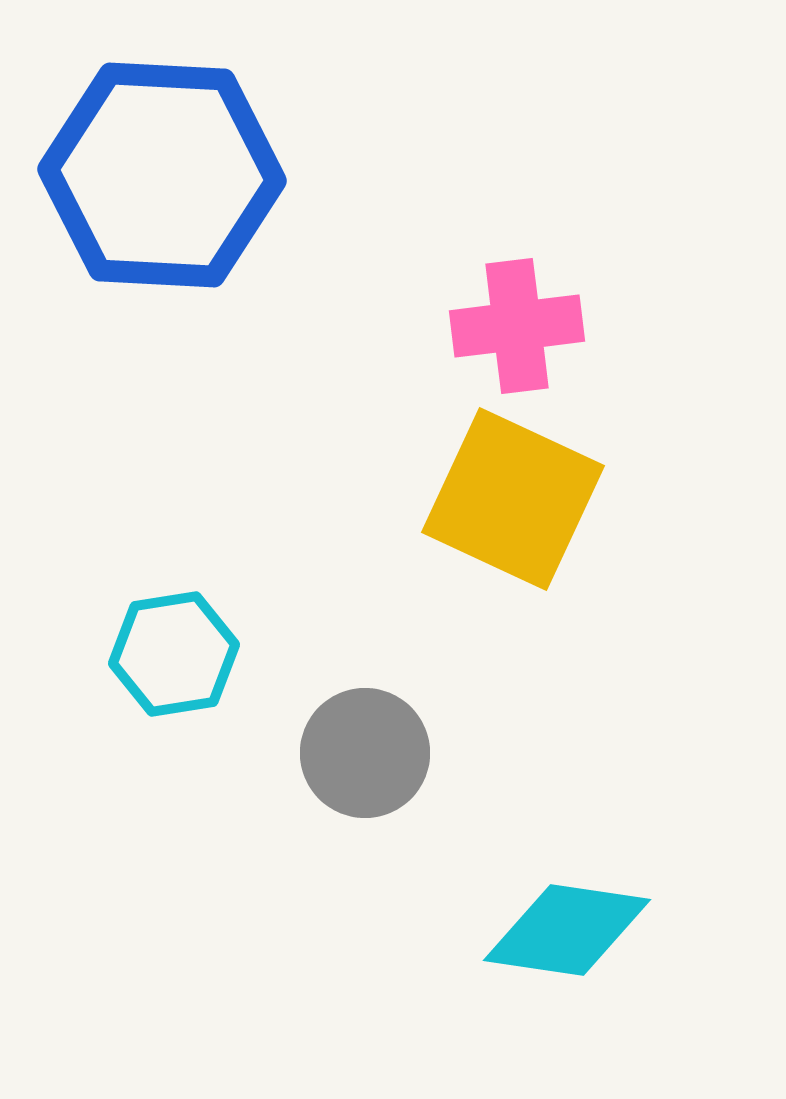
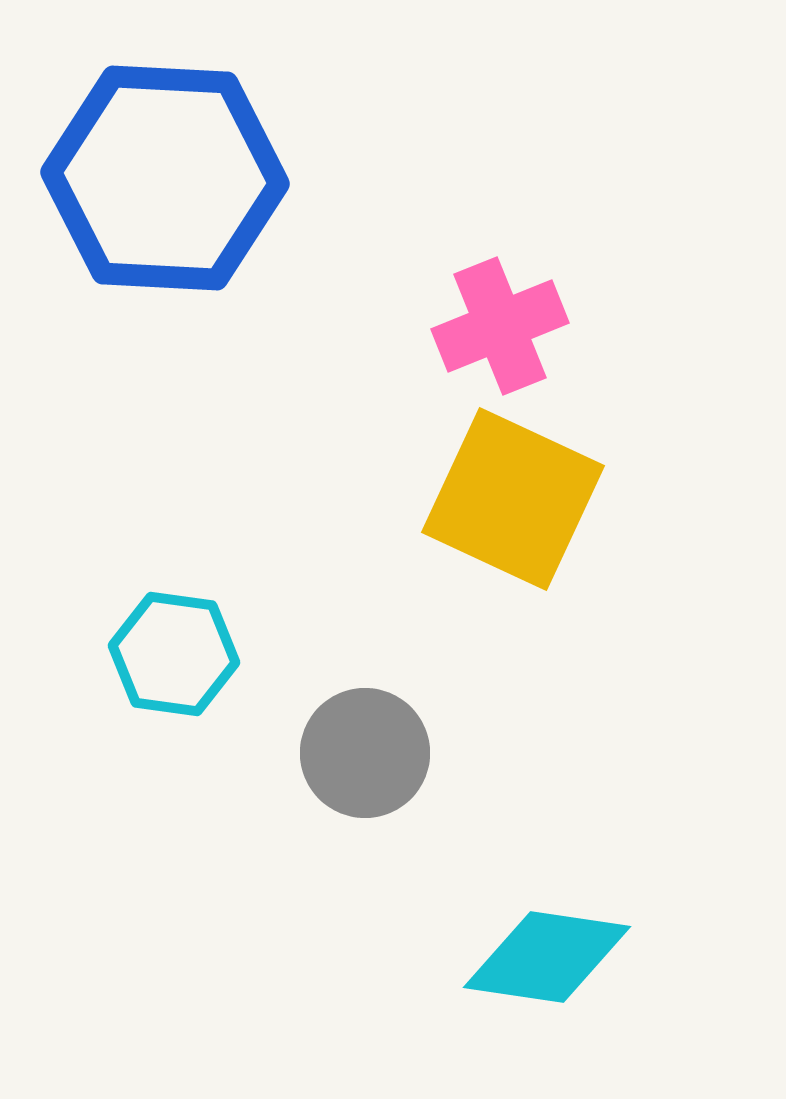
blue hexagon: moved 3 px right, 3 px down
pink cross: moved 17 px left; rotated 15 degrees counterclockwise
cyan hexagon: rotated 17 degrees clockwise
cyan diamond: moved 20 px left, 27 px down
